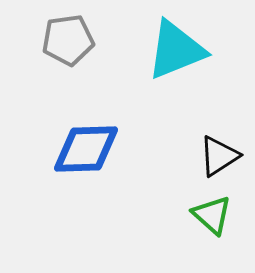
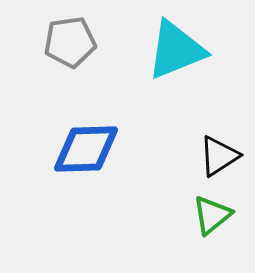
gray pentagon: moved 2 px right, 2 px down
green triangle: rotated 39 degrees clockwise
